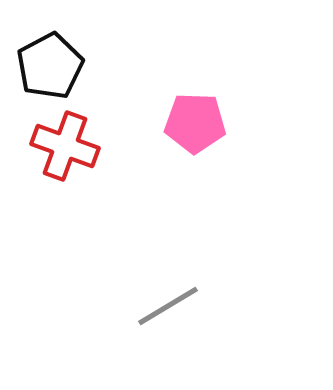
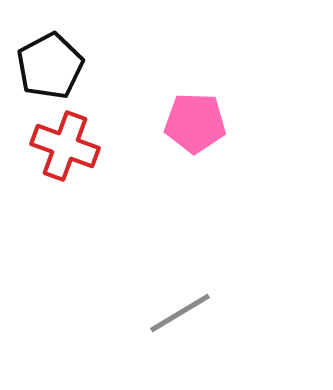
gray line: moved 12 px right, 7 px down
